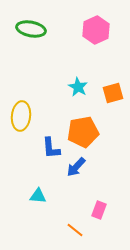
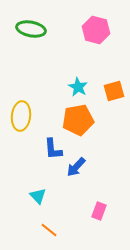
pink hexagon: rotated 20 degrees counterclockwise
orange square: moved 1 px right, 2 px up
orange pentagon: moved 5 px left, 12 px up
blue L-shape: moved 2 px right, 1 px down
cyan triangle: rotated 42 degrees clockwise
pink rectangle: moved 1 px down
orange line: moved 26 px left
